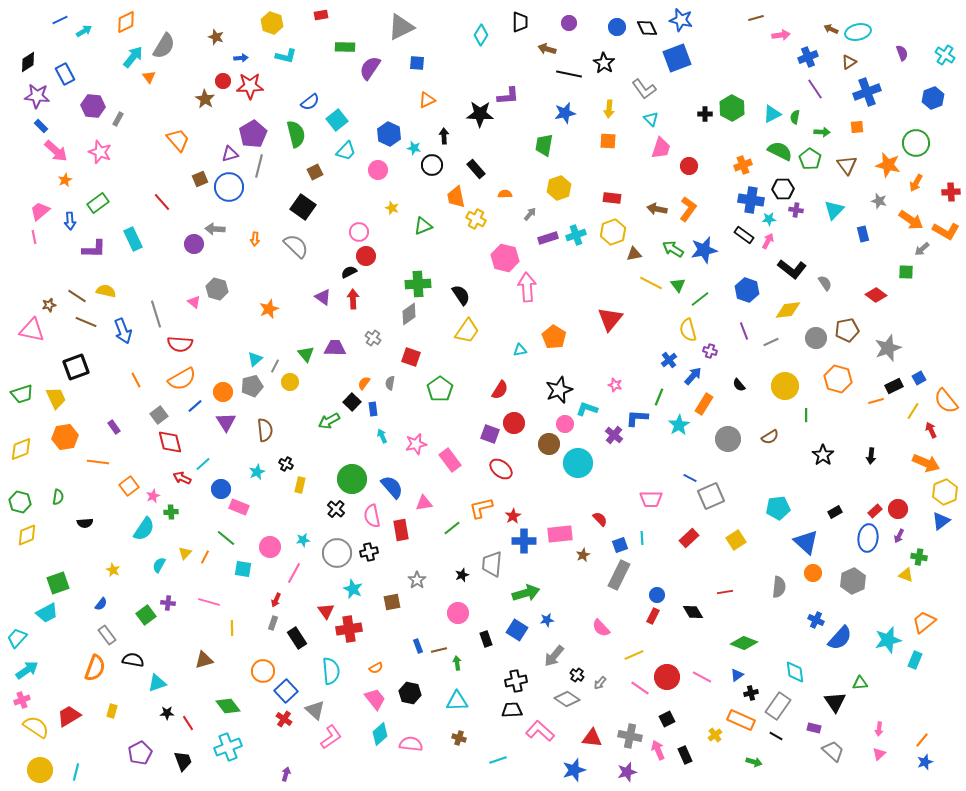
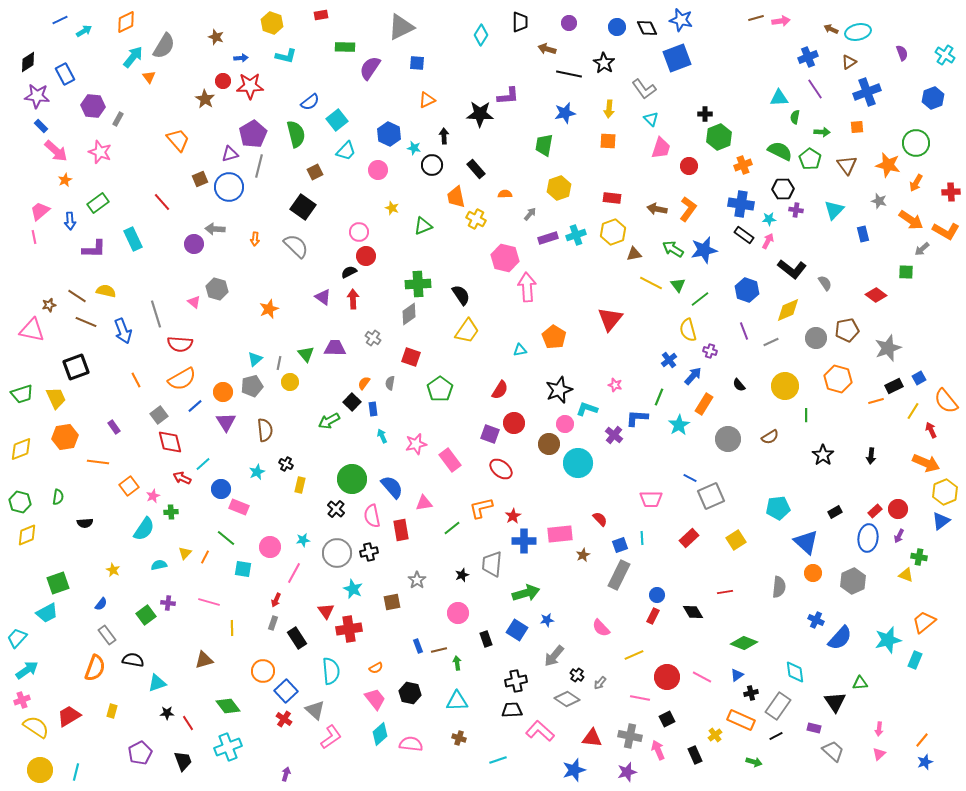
pink arrow at (781, 35): moved 14 px up
green hexagon at (732, 108): moved 13 px left, 29 px down; rotated 10 degrees clockwise
cyan triangle at (772, 114): moved 7 px right, 16 px up; rotated 24 degrees clockwise
blue cross at (751, 200): moved 10 px left, 4 px down
yellow diamond at (788, 310): rotated 16 degrees counterclockwise
gray line at (275, 366): moved 4 px right, 3 px up; rotated 16 degrees counterclockwise
cyan semicircle at (159, 565): rotated 49 degrees clockwise
pink line at (640, 688): moved 10 px down; rotated 24 degrees counterclockwise
black line at (776, 736): rotated 56 degrees counterclockwise
black rectangle at (685, 755): moved 10 px right
